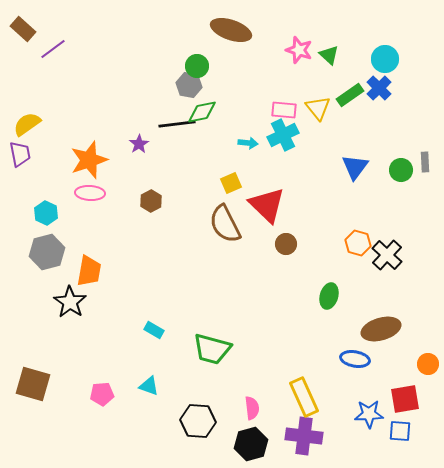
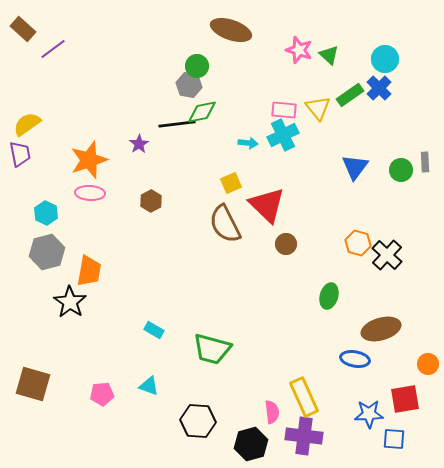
pink semicircle at (252, 408): moved 20 px right, 4 px down
blue square at (400, 431): moved 6 px left, 8 px down
